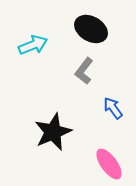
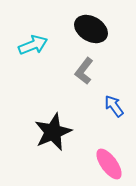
blue arrow: moved 1 px right, 2 px up
